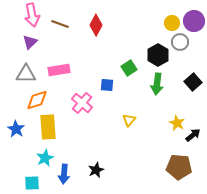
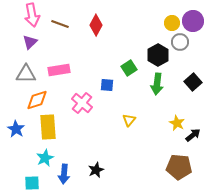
purple circle: moved 1 px left
